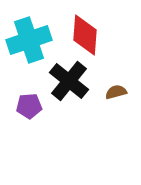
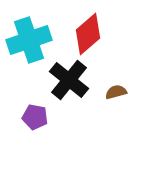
red diamond: moved 3 px right, 1 px up; rotated 45 degrees clockwise
black cross: moved 1 px up
purple pentagon: moved 6 px right, 11 px down; rotated 15 degrees clockwise
